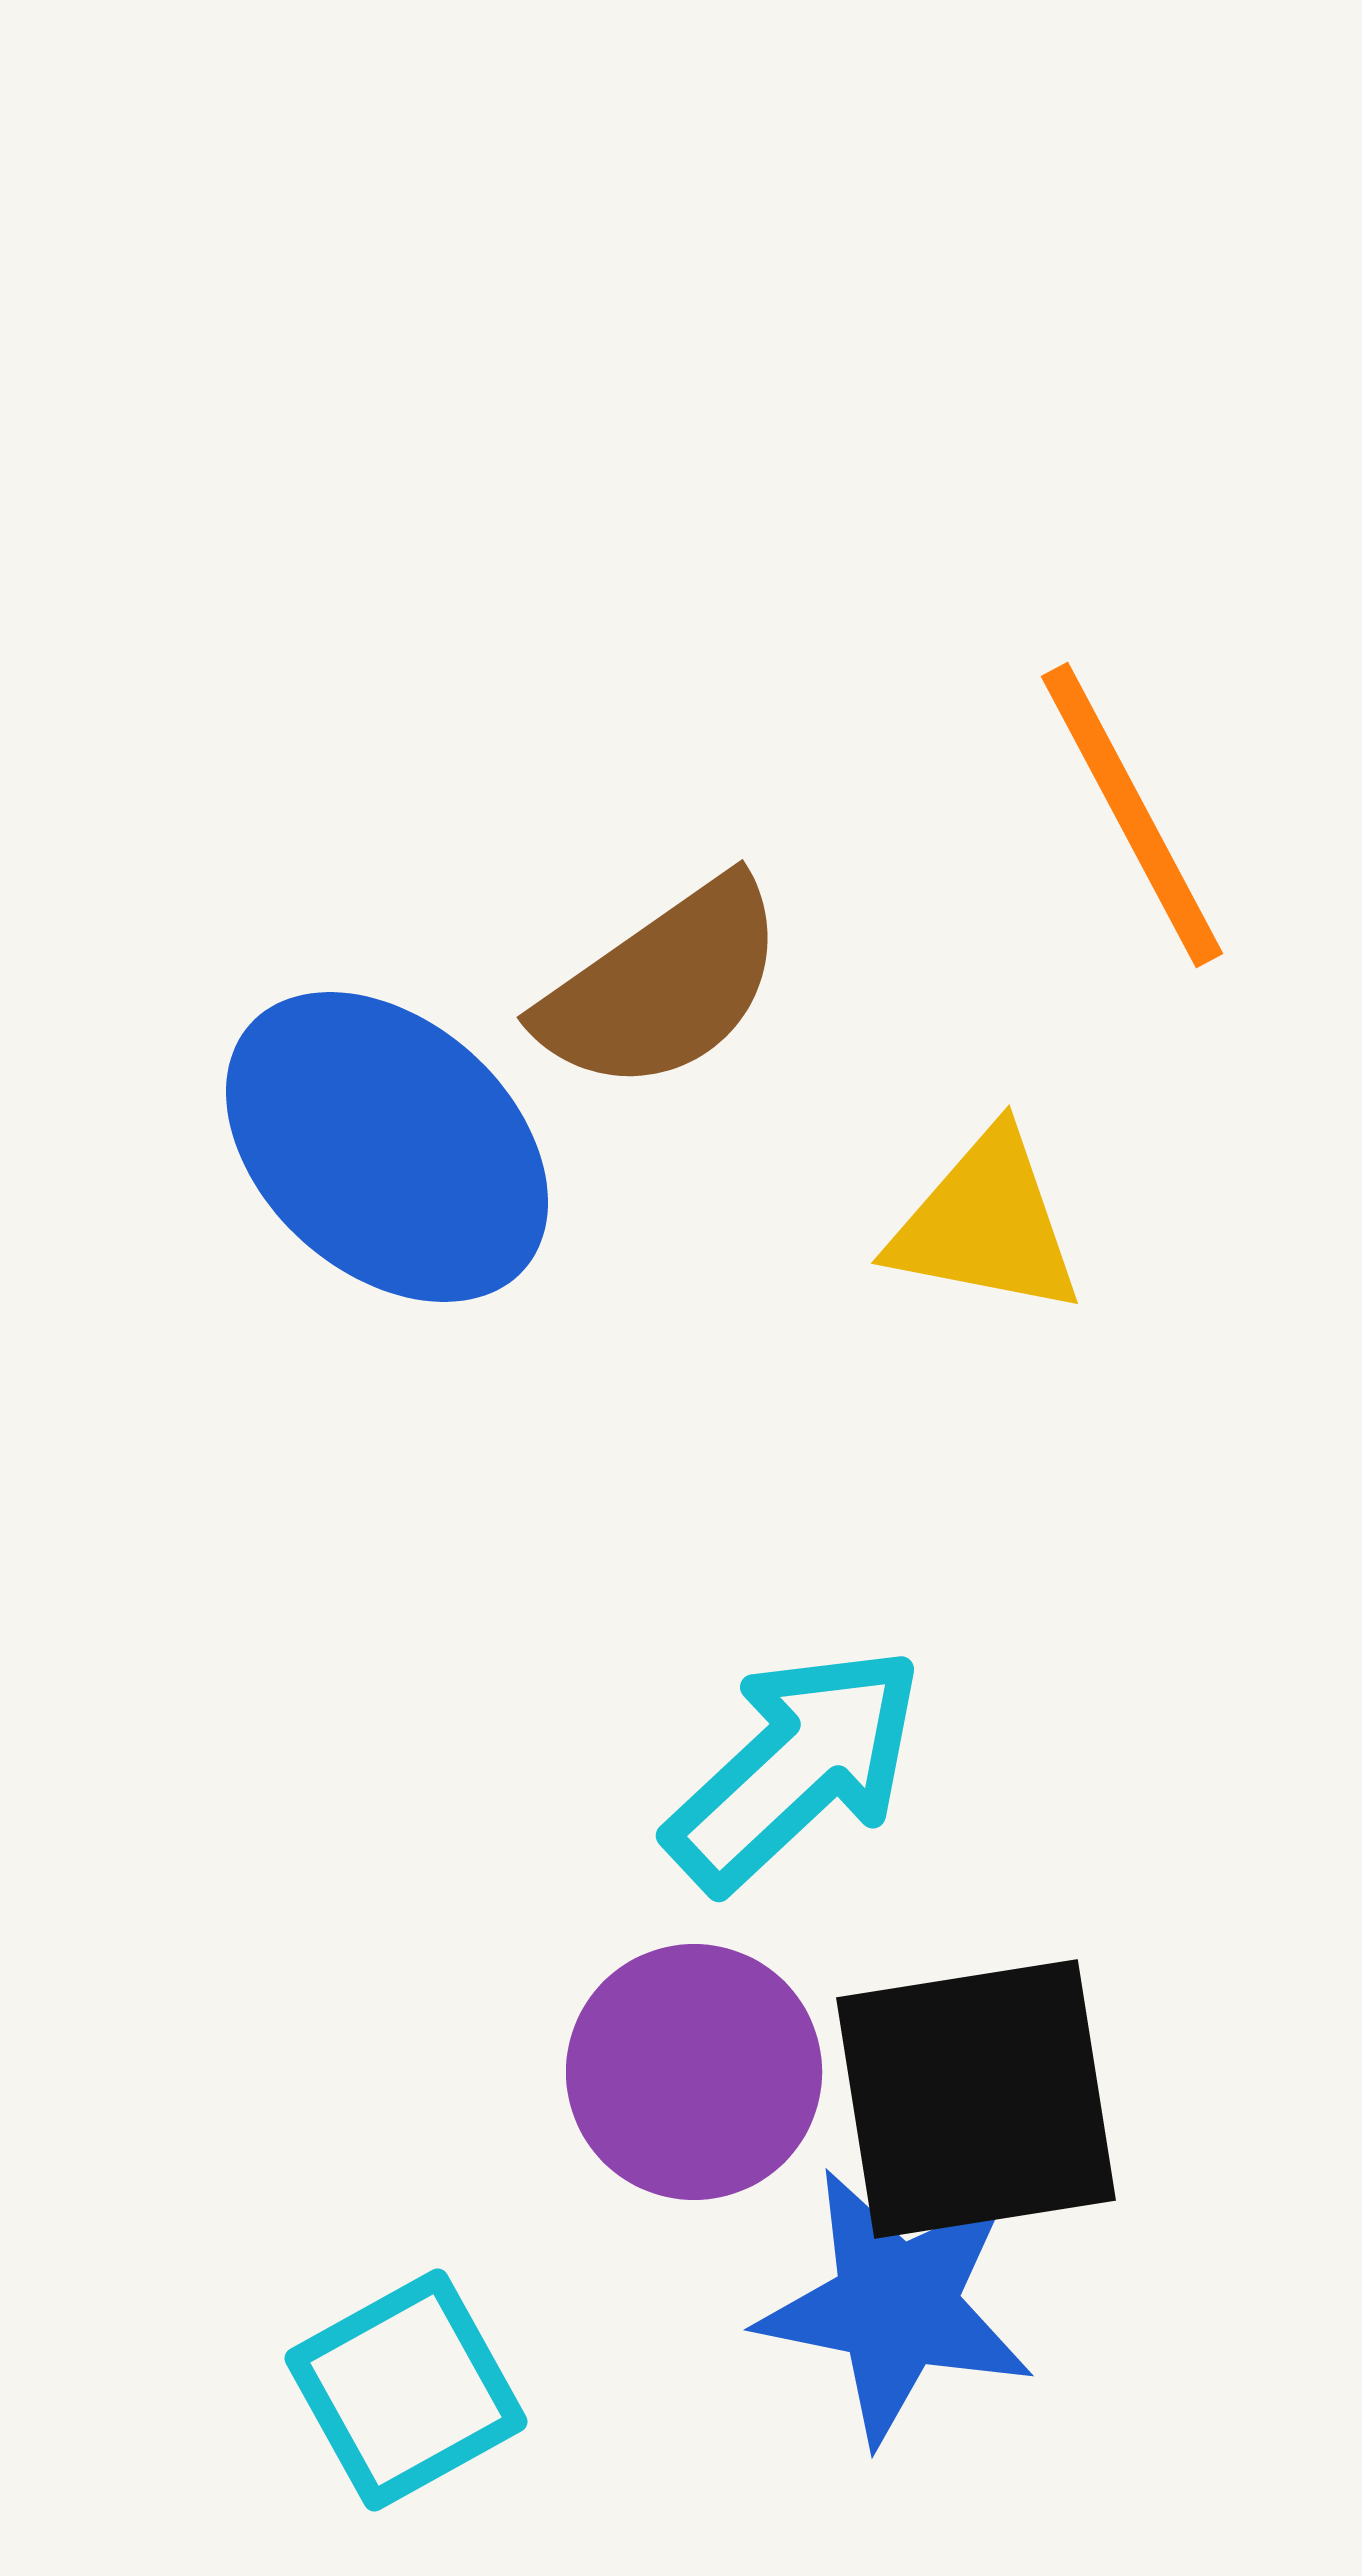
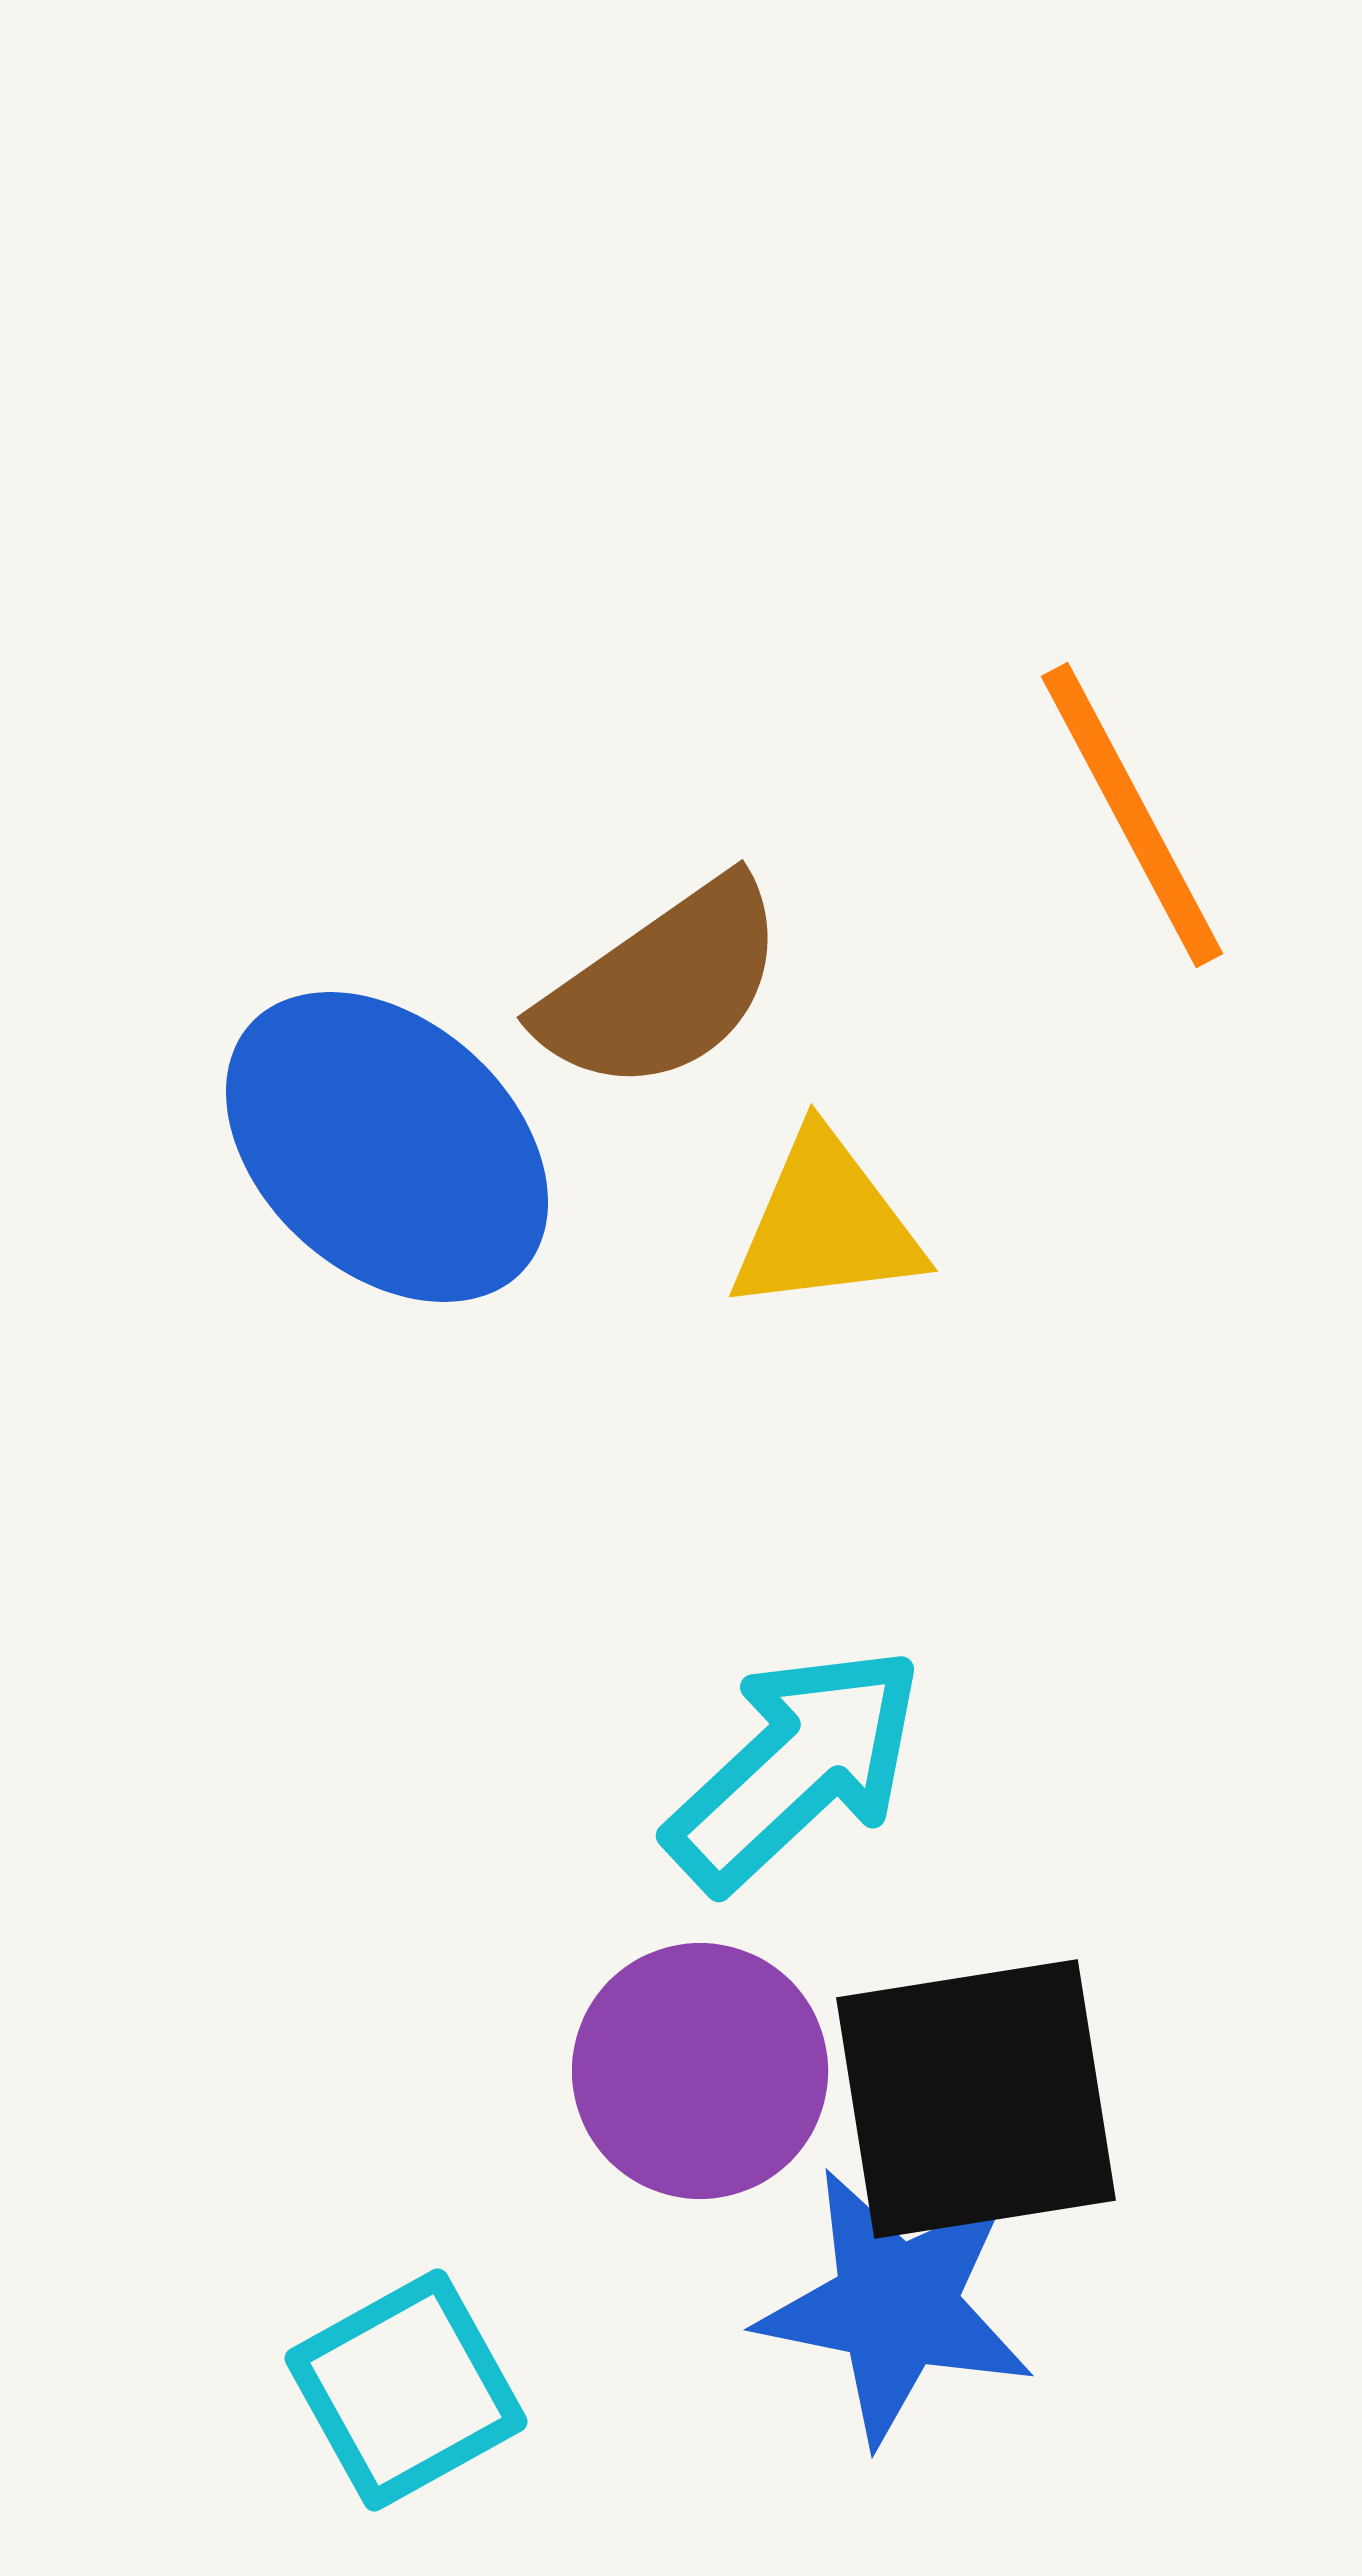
yellow triangle: moved 160 px left; rotated 18 degrees counterclockwise
purple circle: moved 6 px right, 1 px up
